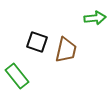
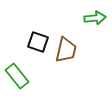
black square: moved 1 px right
